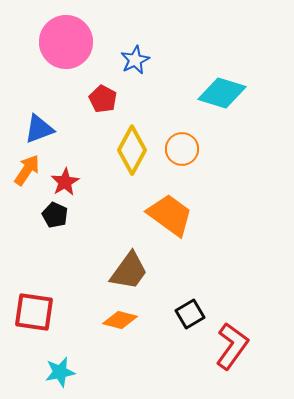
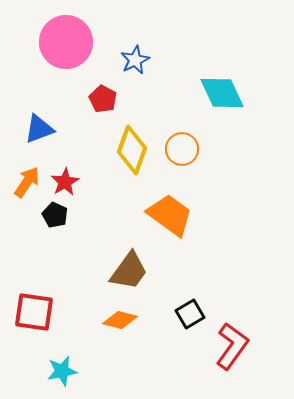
cyan diamond: rotated 48 degrees clockwise
yellow diamond: rotated 9 degrees counterclockwise
orange arrow: moved 12 px down
cyan star: moved 2 px right, 1 px up
